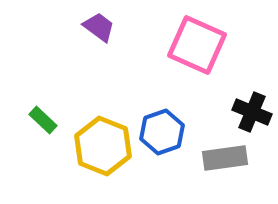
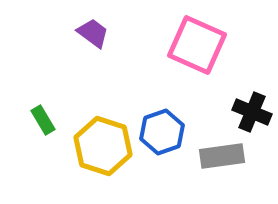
purple trapezoid: moved 6 px left, 6 px down
green rectangle: rotated 16 degrees clockwise
yellow hexagon: rotated 4 degrees counterclockwise
gray rectangle: moved 3 px left, 2 px up
